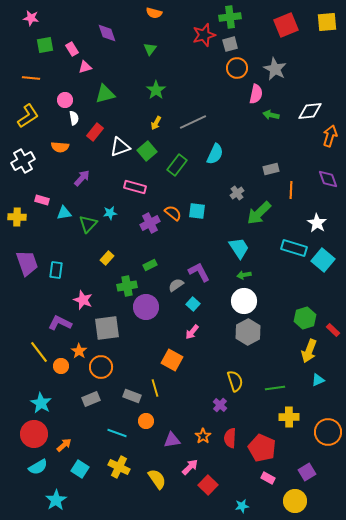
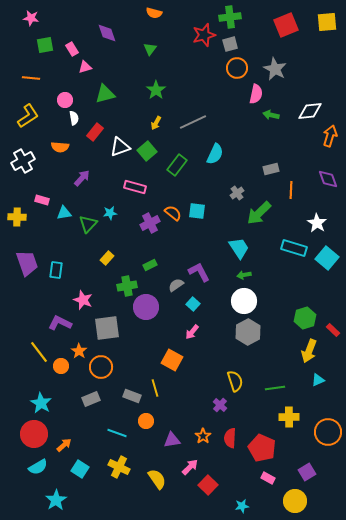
cyan square at (323, 260): moved 4 px right, 2 px up
